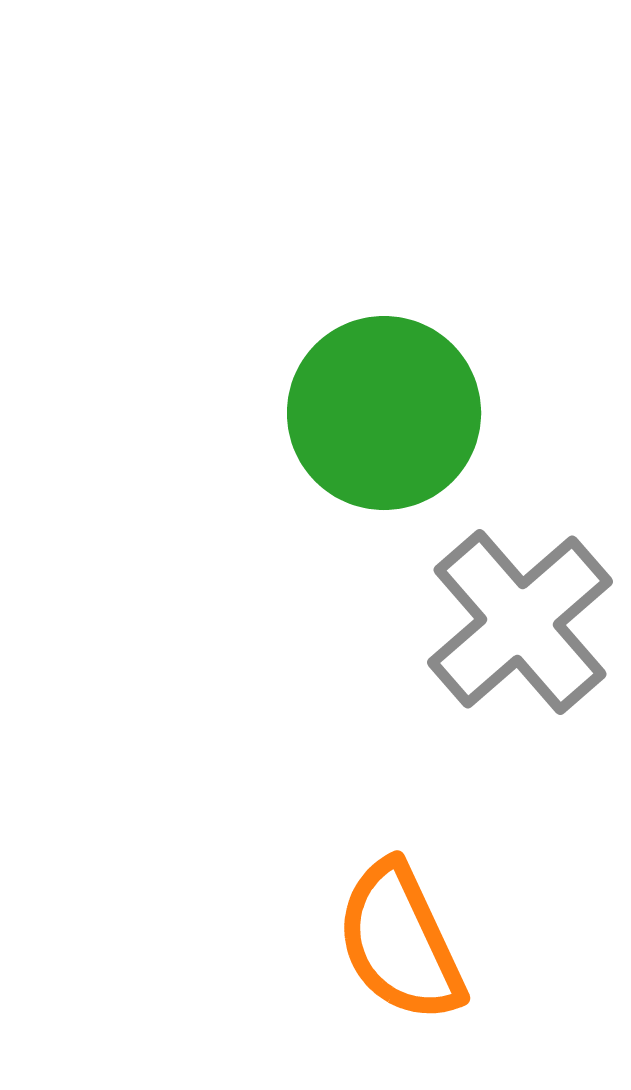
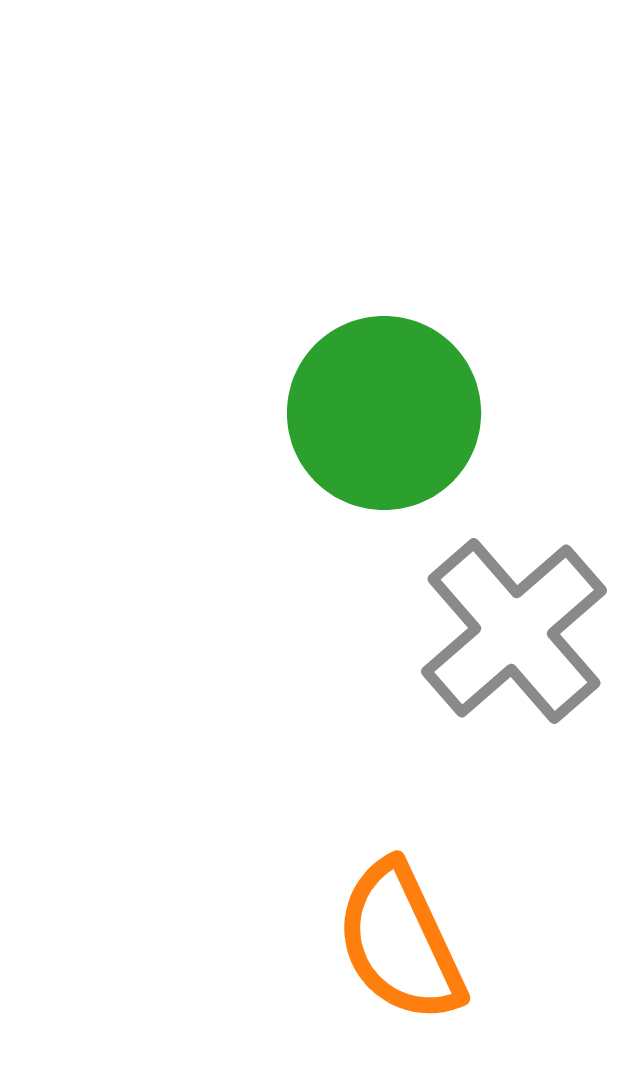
gray cross: moved 6 px left, 9 px down
